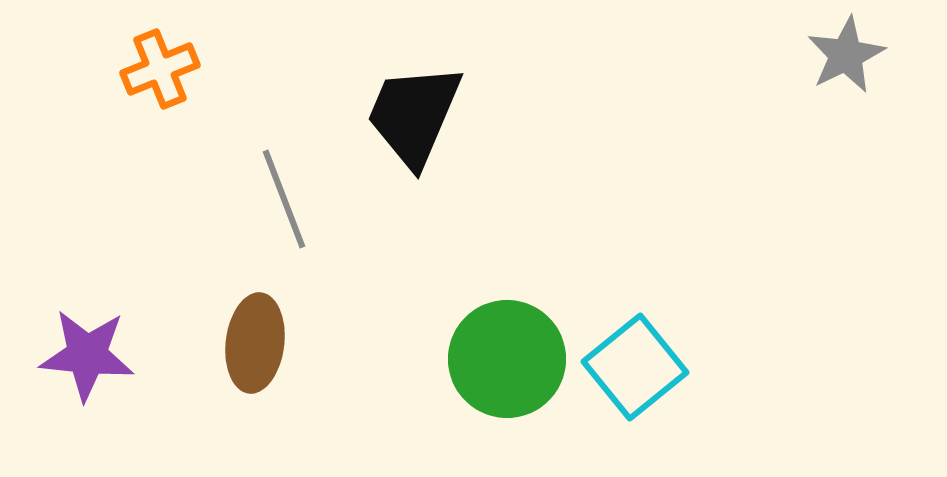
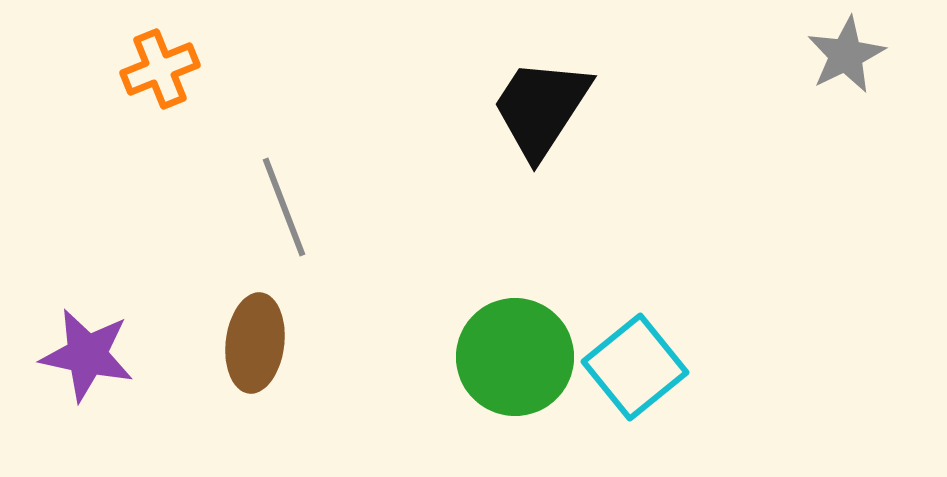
black trapezoid: moved 127 px right, 7 px up; rotated 10 degrees clockwise
gray line: moved 8 px down
purple star: rotated 6 degrees clockwise
green circle: moved 8 px right, 2 px up
